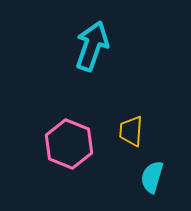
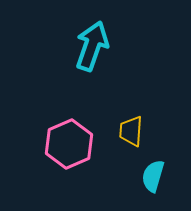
pink hexagon: rotated 15 degrees clockwise
cyan semicircle: moved 1 px right, 1 px up
